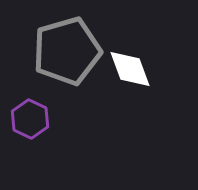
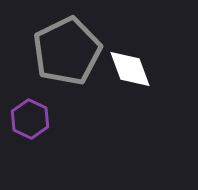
gray pentagon: rotated 10 degrees counterclockwise
